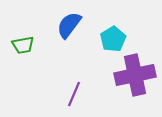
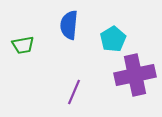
blue semicircle: rotated 32 degrees counterclockwise
purple line: moved 2 px up
